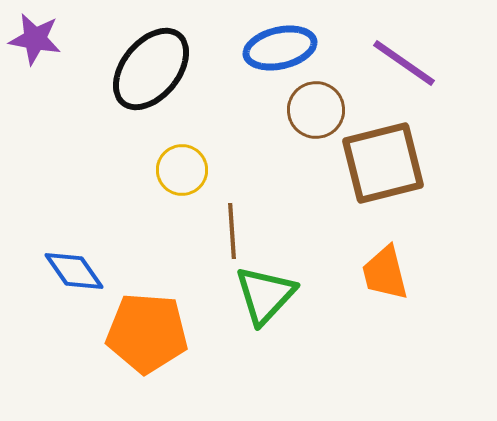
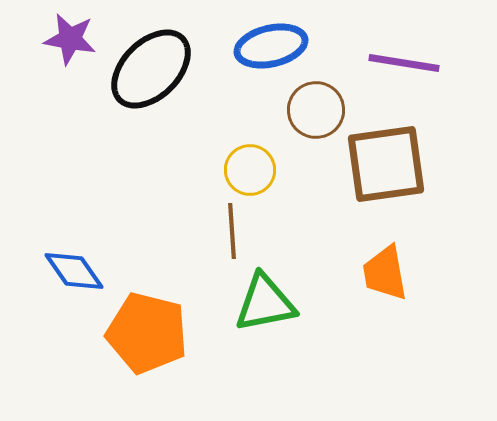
purple star: moved 35 px right
blue ellipse: moved 9 px left, 2 px up
purple line: rotated 26 degrees counterclockwise
black ellipse: rotated 6 degrees clockwise
brown square: moved 3 px right, 1 px down; rotated 6 degrees clockwise
yellow circle: moved 68 px right
orange trapezoid: rotated 4 degrees clockwise
green triangle: moved 8 px down; rotated 36 degrees clockwise
orange pentagon: rotated 10 degrees clockwise
